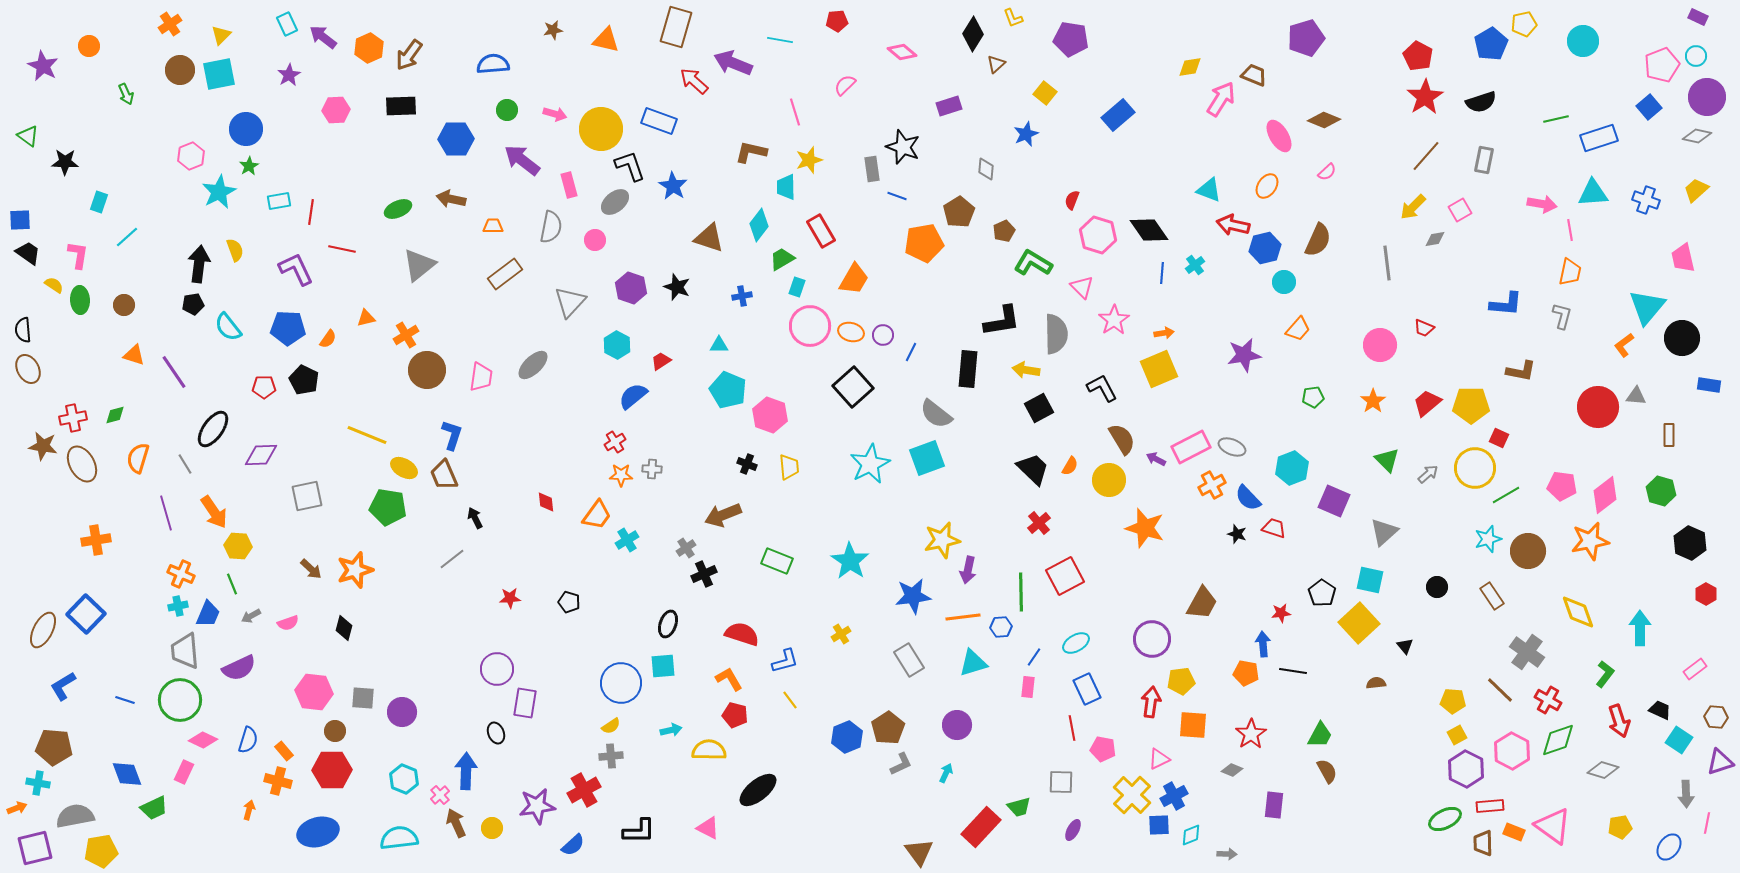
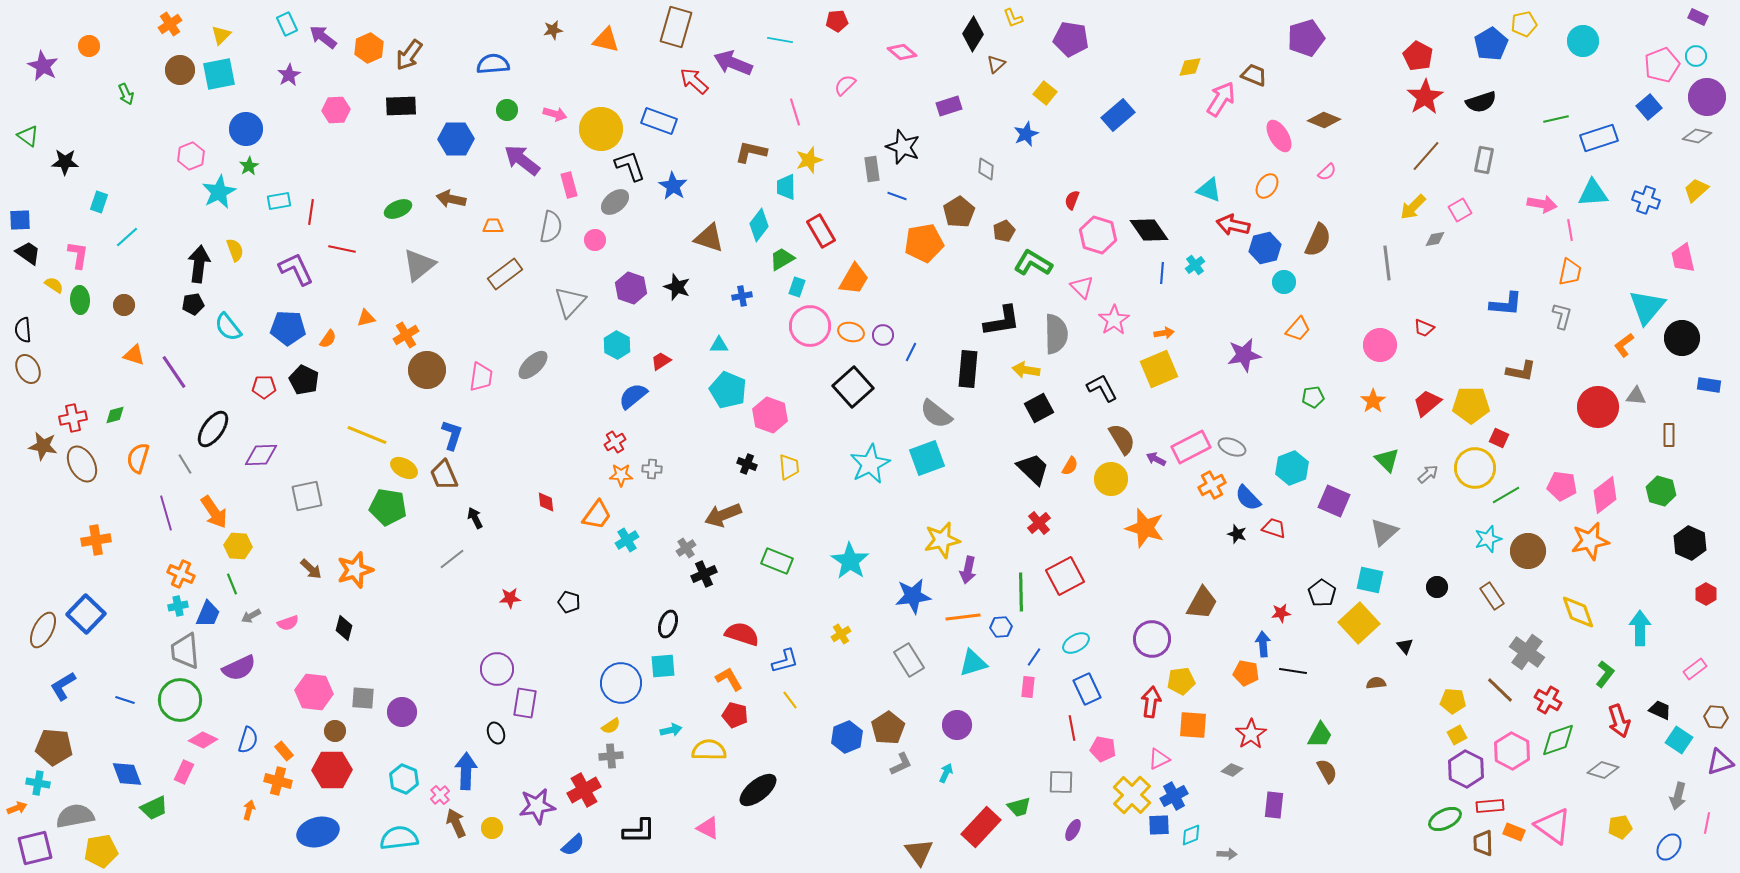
yellow circle at (1109, 480): moved 2 px right, 1 px up
gray arrow at (1686, 794): moved 8 px left, 2 px down; rotated 16 degrees clockwise
